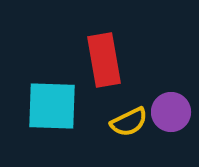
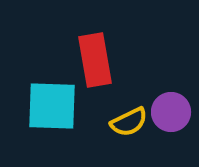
red rectangle: moved 9 px left
